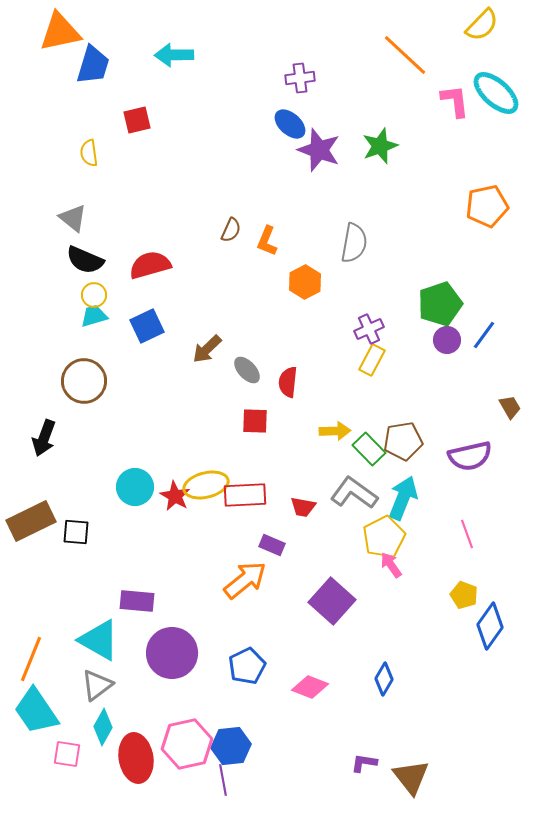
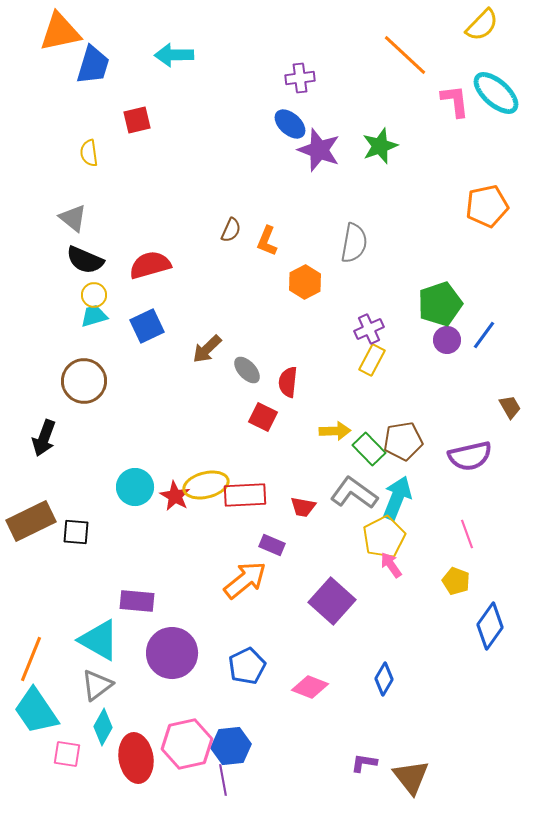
red square at (255, 421): moved 8 px right, 4 px up; rotated 24 degrees clockwise
cyan arrow at (403, 498): moved 6 px left
yellow pentagon at (464, 595): moved 8 px left, 14 px up
